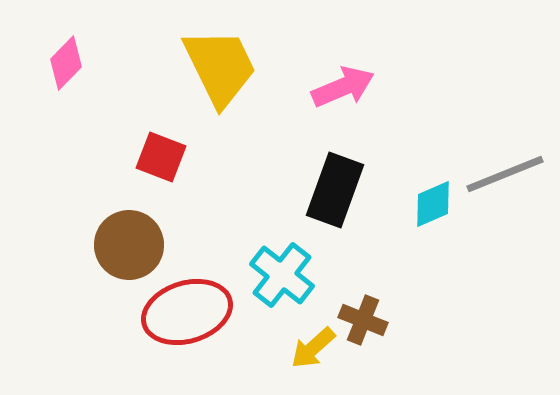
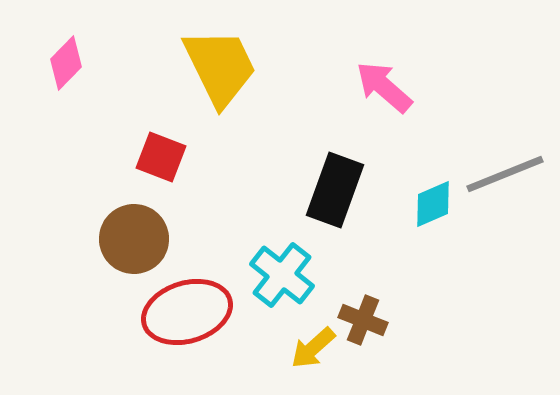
pink arrow: moved 41 px right; rotated 116 degrees counterclockwise
brown circle: moved 5 px right, 6 px up
